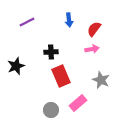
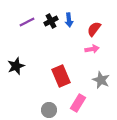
black cross: moved 31 px up; rotated 24 degrees counterclockwise
pink rectangle: rotated 18 degrees counterclockwise
gray circle: moved 2 px left
